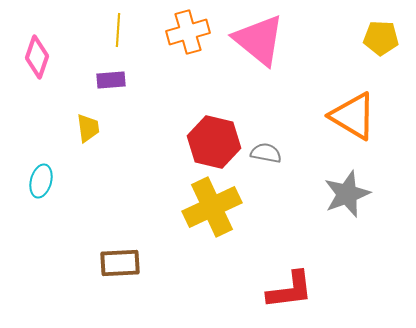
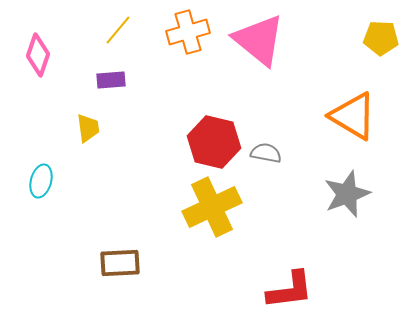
yellow line: rotated 36 degrees clockwise
pink diamond: moved 1 px right, 2 px up
